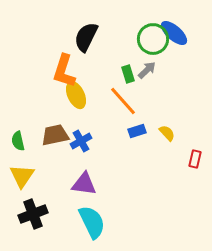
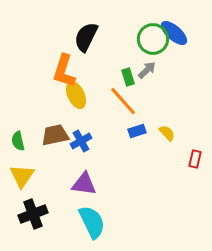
green rectangle: moved 3 px down
